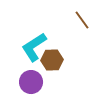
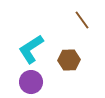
cyan L-shape: moved 3 px left, 2 px down
brown hexagon: moved 17 px right
